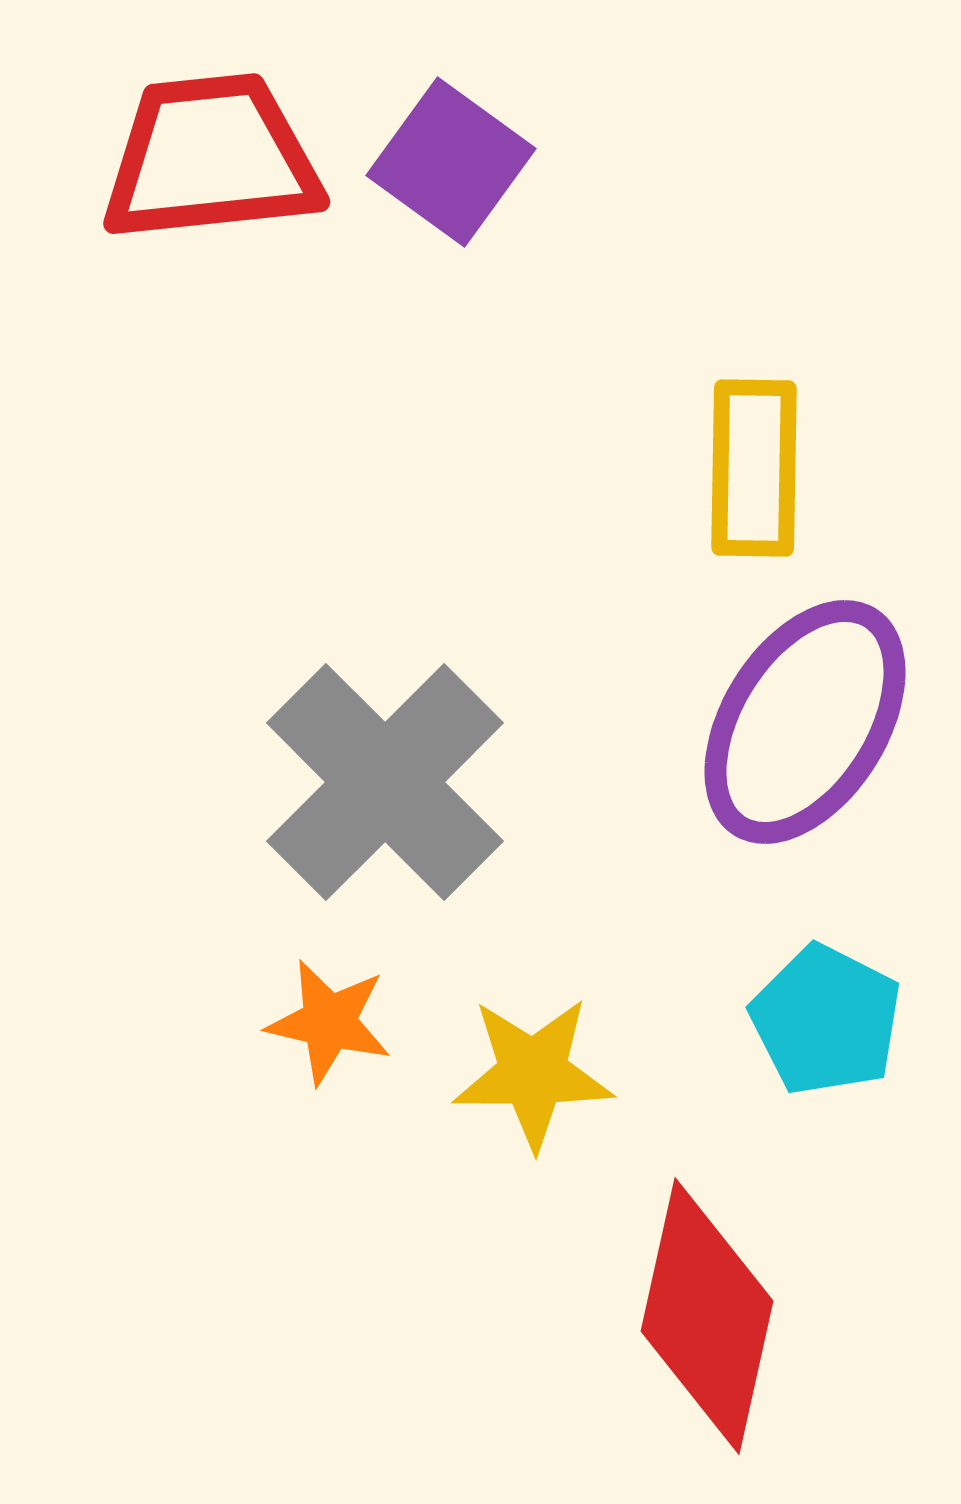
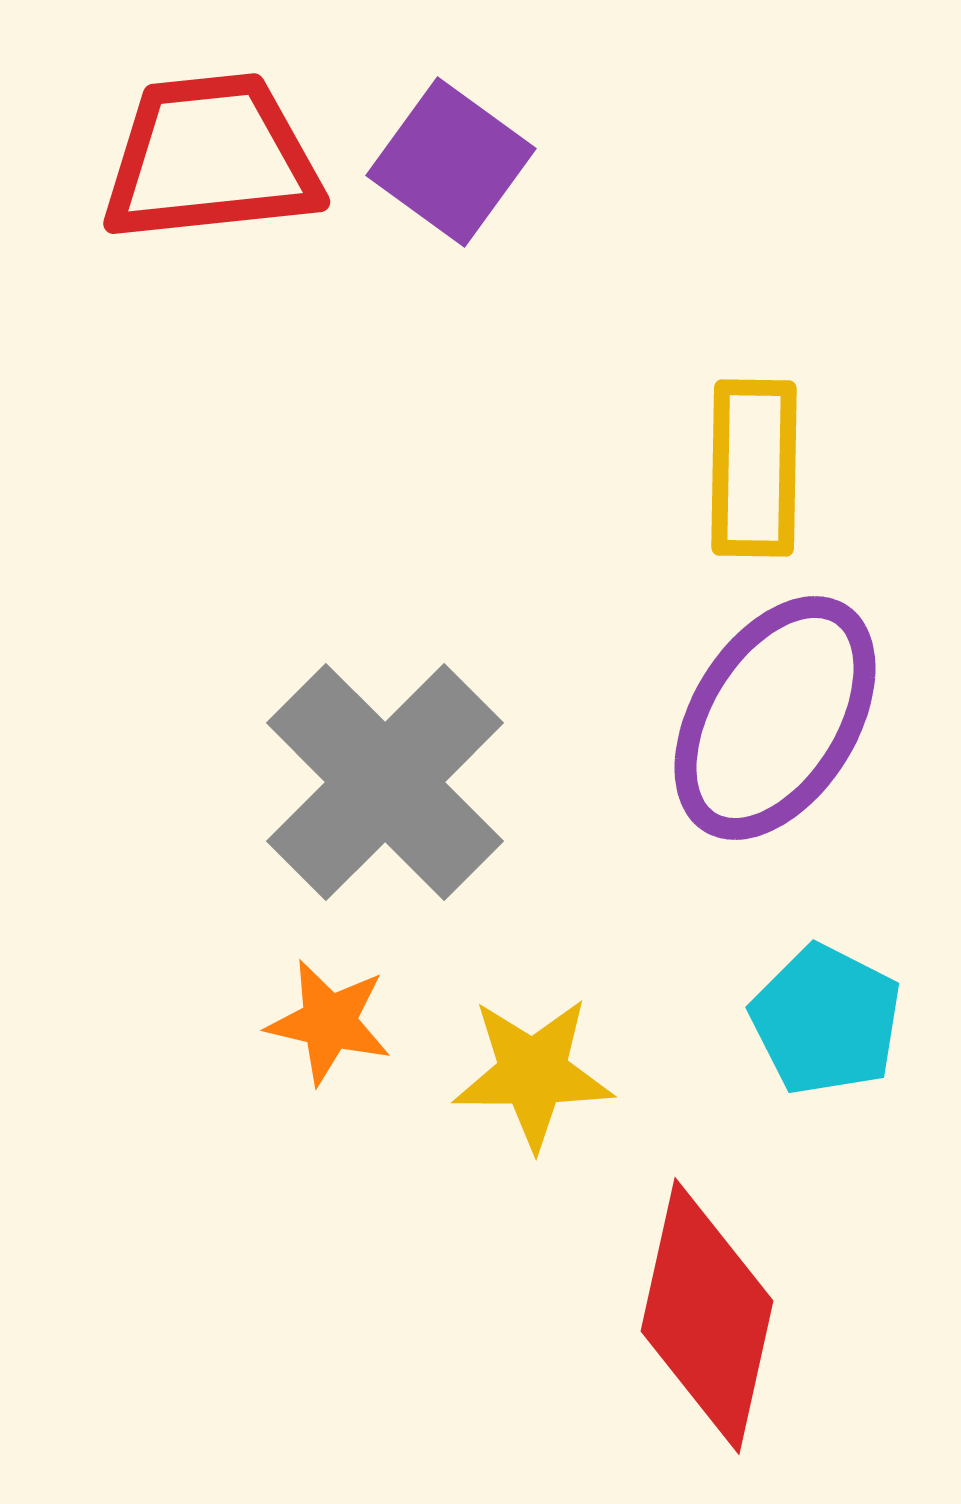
purple ellipse: moved 30 px left, 4 px up
